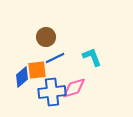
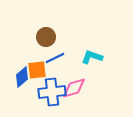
cyan L-shape: rotated 50 degrees counterclockwise
